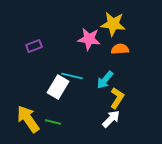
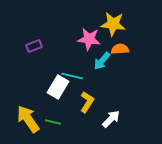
cyan arrow: moved 3 px left, 19 px up
yellow L-shape: moved 30 px left, 4 px down
